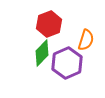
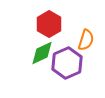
red hexagon: rotated 10 degrees counterclockwise
green diamond: rotated 20 degrees clockwise
